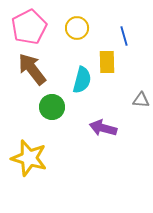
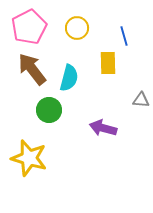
yellow rectangle: moved 1 px right, 1 px down
cyan semicircle: moved 13 px left, 2 px up
green circle: moved 3 px left, 3 px down
